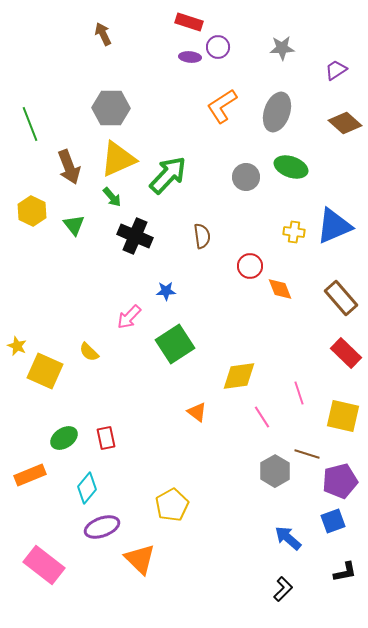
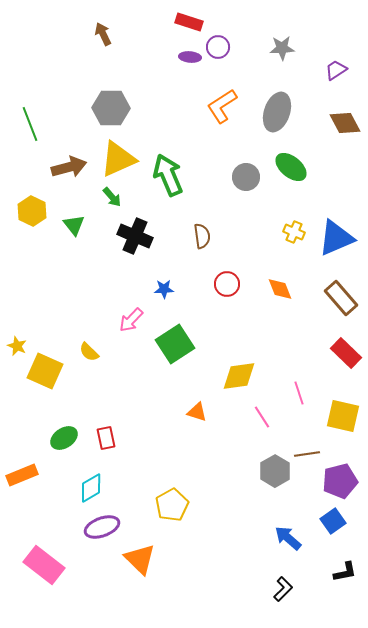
brown diamond at (345, 123): rotated 20 degrees clockwise
brown arrow at (69, 167): rotated 84 degrees counterclockwise
green ellipse at (291, 167): rotated 20 degrees clockwise
green arrow at (168, 175): rotated 66 degrees counterclockwise
blue triangle at (334, 226): moved 2 px right, 12 px down
yellow cross at (294, 232): rotated 15 degrees clockwise
red circle at (250, 266): moved 23 px left, 18 px down
blue star at (166, 291): moved 2 px left, 2 px up
pink arrow at (129, 317): moved 2 px right, 3 px down
orange triangle at (197, 412): rotated 20 degrees counterclockwise
brown line at (307, 454): rotated 25 degrees counterclockwise
orange rectangle at (30, 475): moved 8 px left
cyan diamond at (87, 488): moved 4 px right; rotated 20 degrees clockwise
blue square at (333, 521): rotated 15 degrees counterclockwise
